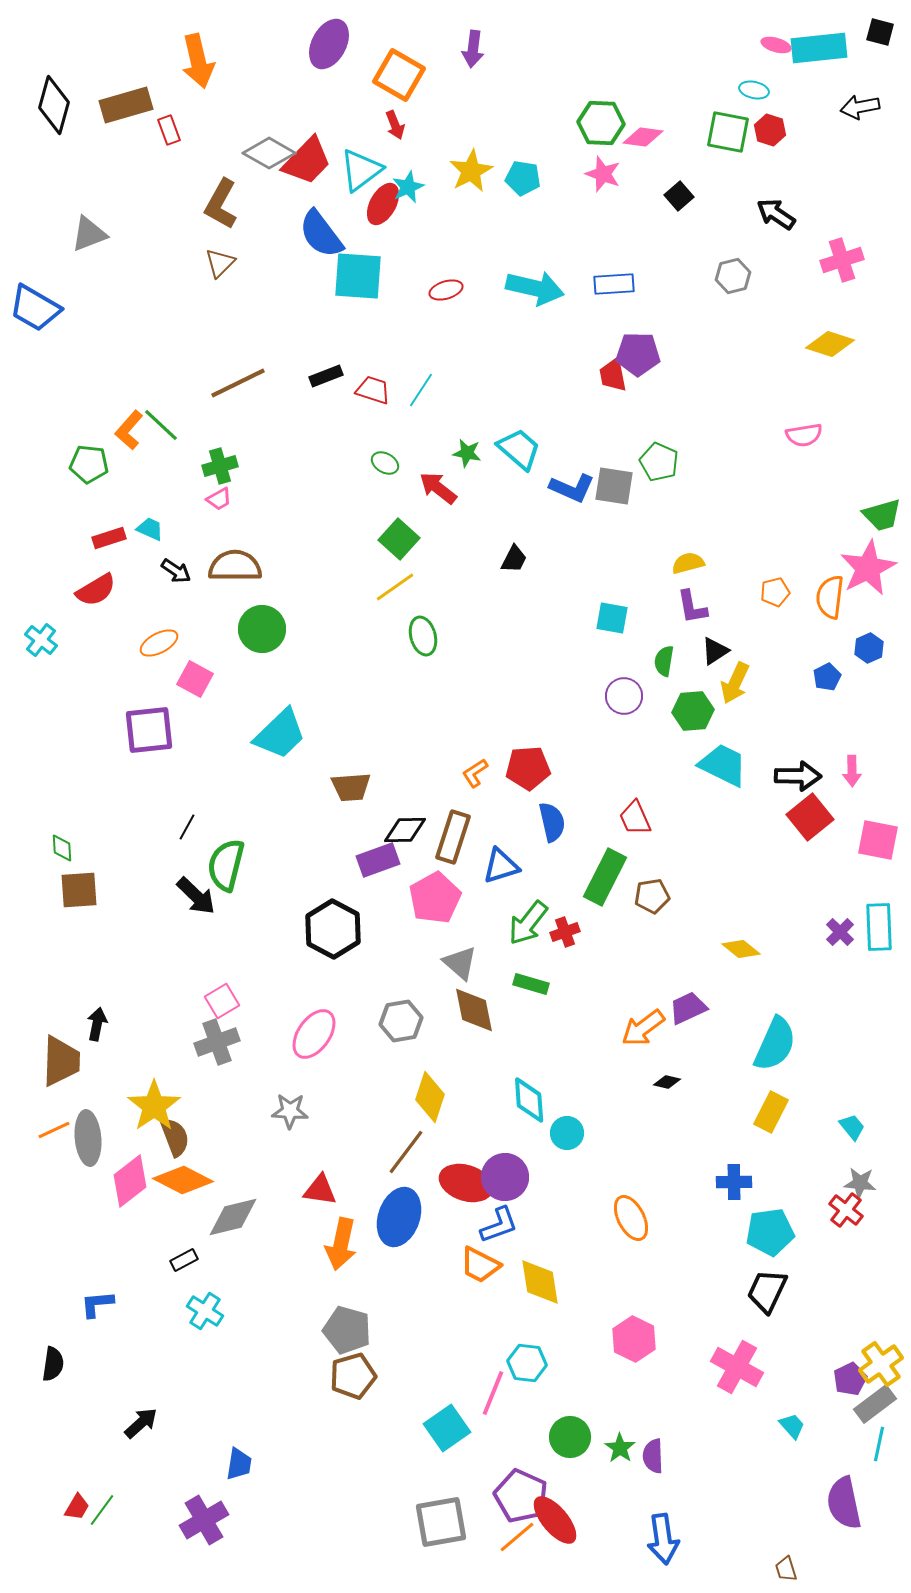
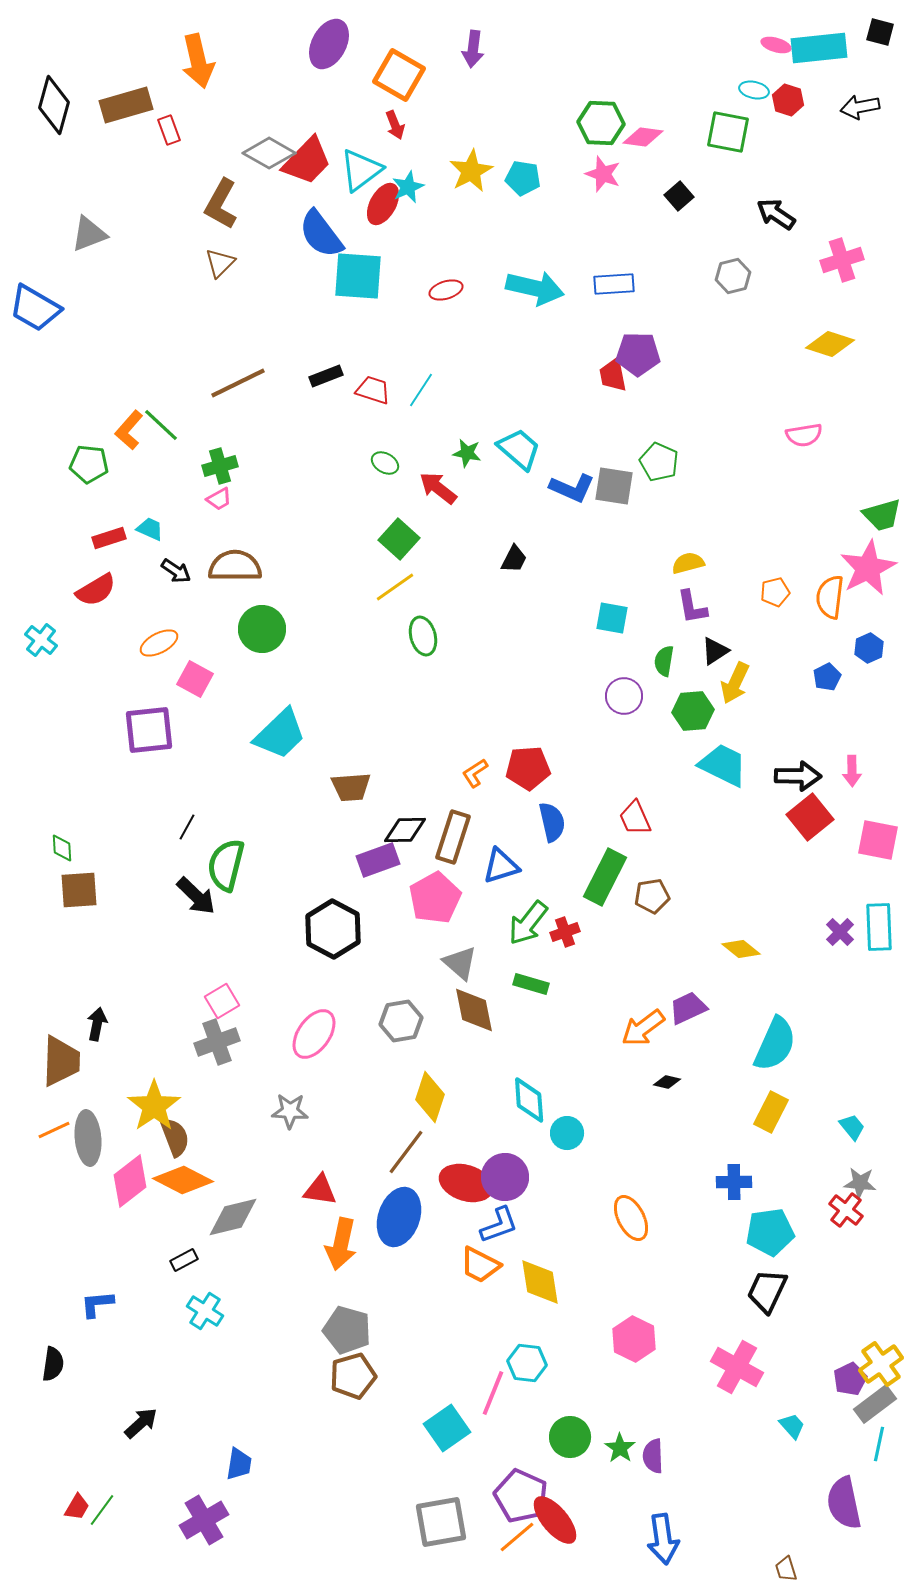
red hexagon at (770, 130): moved 18 px right, 30 px up
